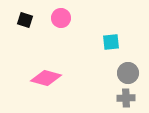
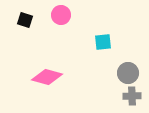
pink circle: moved 3 px up
cyan square: moved 8 px left
pink diamond: moved 1 px right, 1 px up
gray cross: moved 6 px right, 2 px up
